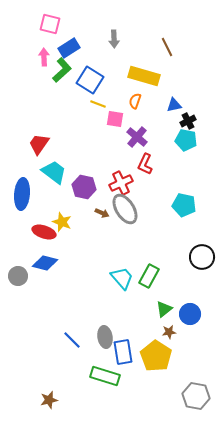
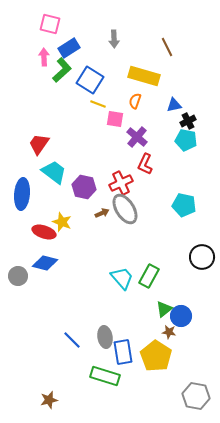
brown arrow at (102, 213): rotated 48 degrees counterclockwise
blue circle at (190, 314): moved 9 px left, 2 px down
brown star at (169, 332): rotated 16 degrees clockwise
